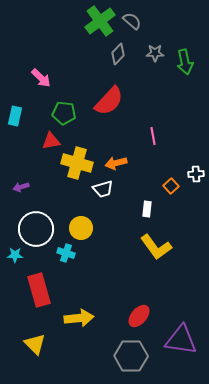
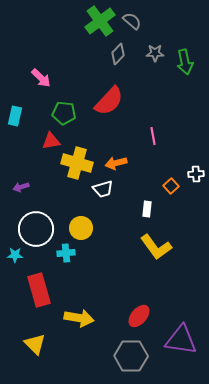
cyan cross: rotated 24 degrees counterclockwise
yellow arrow: rotated 16 degrees clockwise
